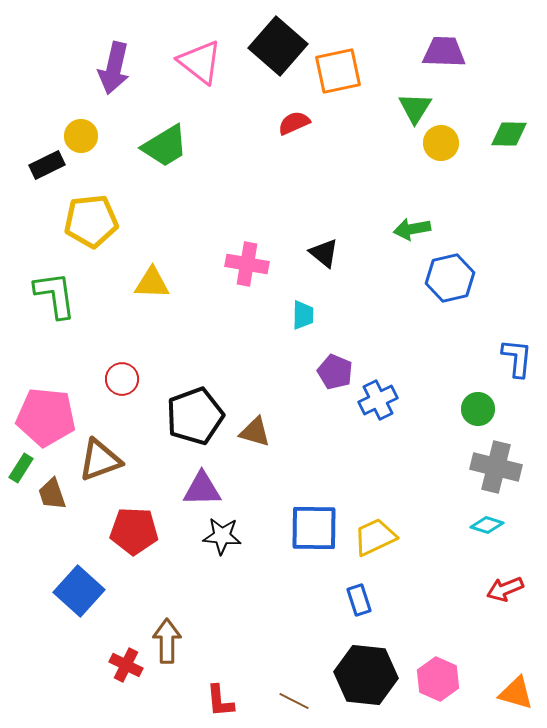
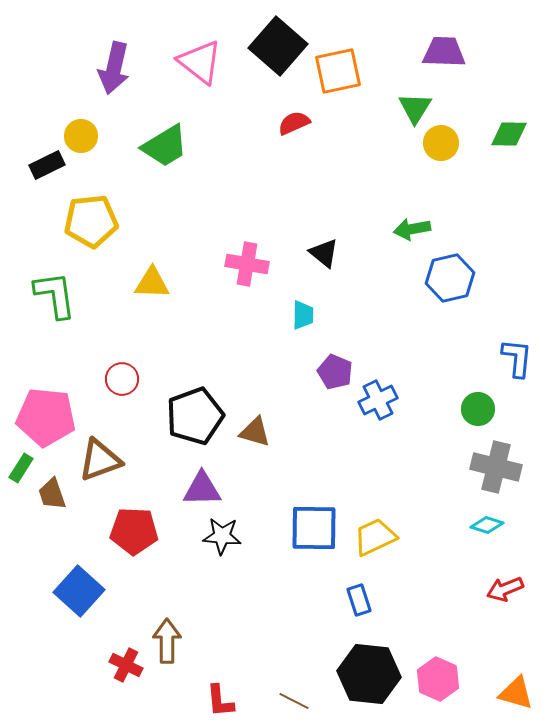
black hexagon at (366, 675): moved 3 px right, 1 px up
